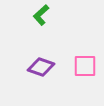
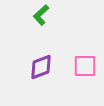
purple diamond: rotated 40 degrees counterclockwise
